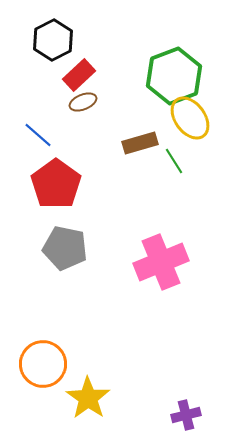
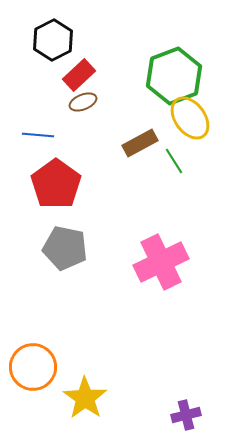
blue line: rotated 36 degrees counterclockwise
brown rectangle: rotated 12 degrees counterclockwise
pink cross: rotated 4 degrees counterclockwise
orange circle: moved 10 px left, 3 px down
yellow star: moved 3 px left
